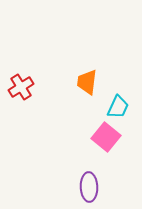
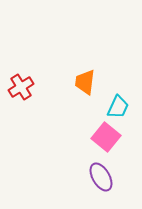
orange trapezoid: moved 2 px left
purple ellipse: moved 12 px right, 10 px up; rotated 28 degrees counterclockwise
